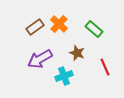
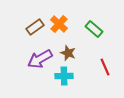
brown star: moved 9 px left
cyan cross: rotated 18 degrees clockwise
